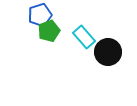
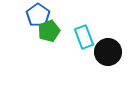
blue pentagon: moved 2 px left; rotated 20 degrees counterclockwise
cyan rectangle: rotated 20 degrees clockwise
